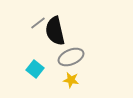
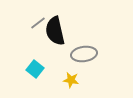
gray ellipse: moved 13 px right, 3 px up; rotated 15 degrees clockwise
